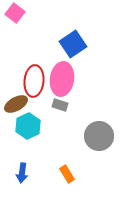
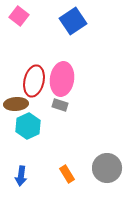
pink square: moved 4 px right, 3 px down
blue square: moved 23 px up
red ellipse: rotated 8 degrees clockwise
brown ellipse: rotated 25 degrees clockwise
gray circle: moved 8 px right, 32 px down
blue arrow: moved 1 px left, 3 px down
